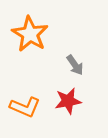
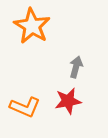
orange star: moved 2 px right, 8 px up
gray arrow: moved 1 px right, 2 px down; rotated 130 degrees counterclockwise
